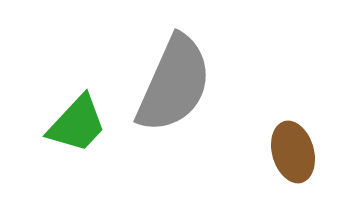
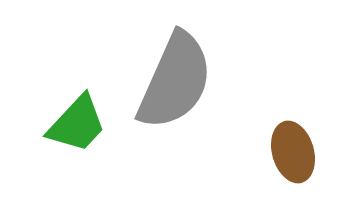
gray semicircle: moved 1 px right, 3 px up
